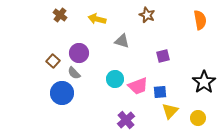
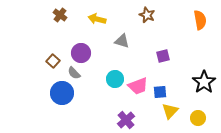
purple circle: moved 2 px right
